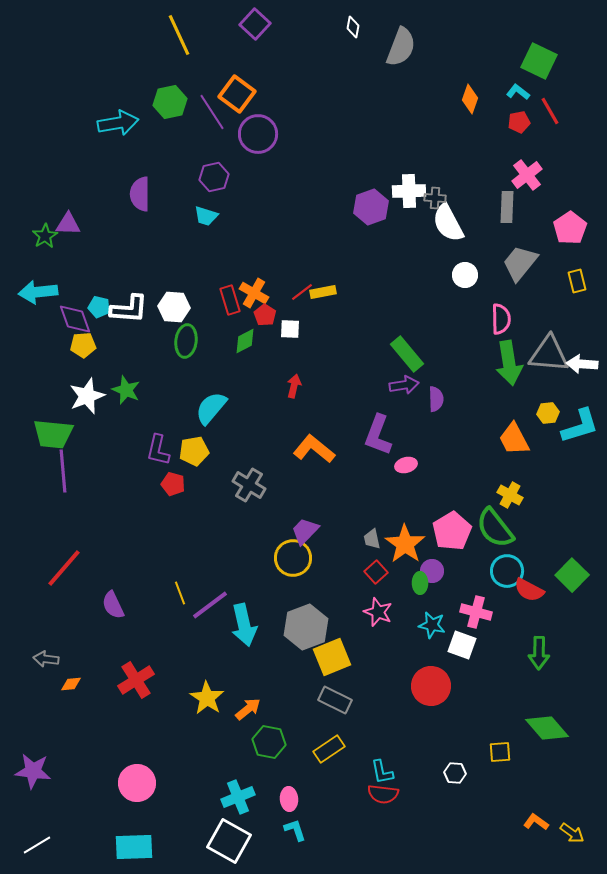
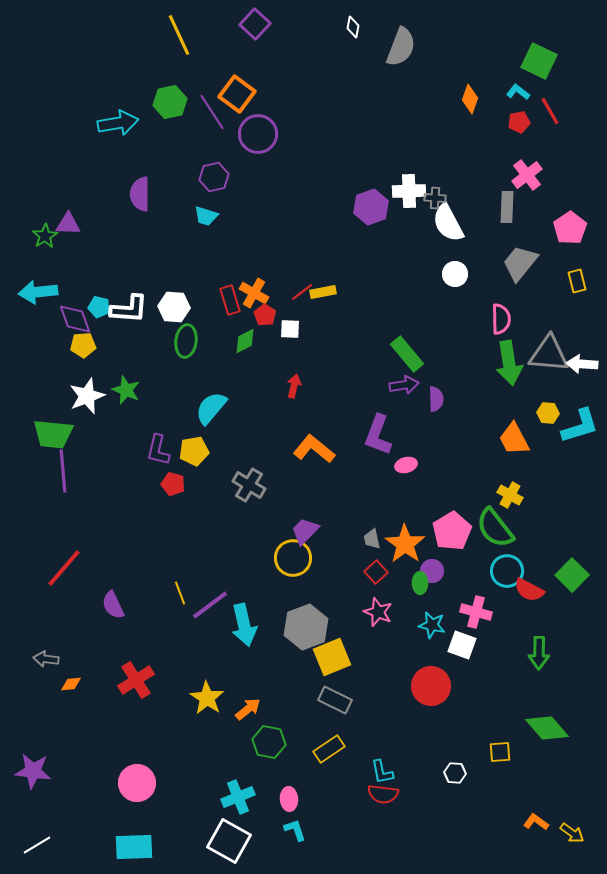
white circle at (465, 275): moved 10 px left, 1 px up
yellow hexagon at (548, 413): rotated 10 degrees clockwise
